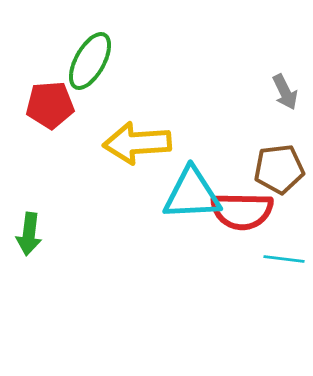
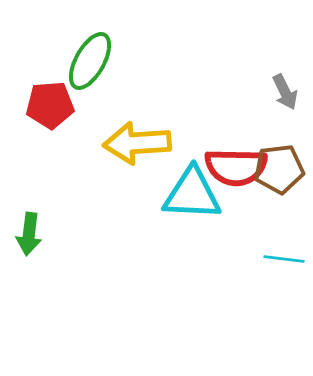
cyan triangle: rotated 6 degrees clockwise
red semicircle: moved 6 px left, 44 px up
